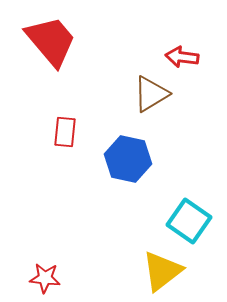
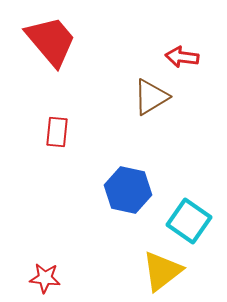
brown triangle: moved 3 px down
red rectangle: moved 8 px left
blue hexagon: moved 31 px down
